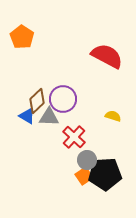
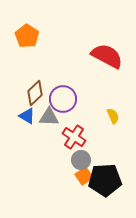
orange pentagon: moved 5 px right, 1 px up
brown diamond: moved 2 px left, 8 px up
yellow semicircle: rotated 49 degrees clockwise
red cross: rotated 10 degrees counterclockwise
gray circle: moved 6 px left
black pentagon: moved 6 px down
